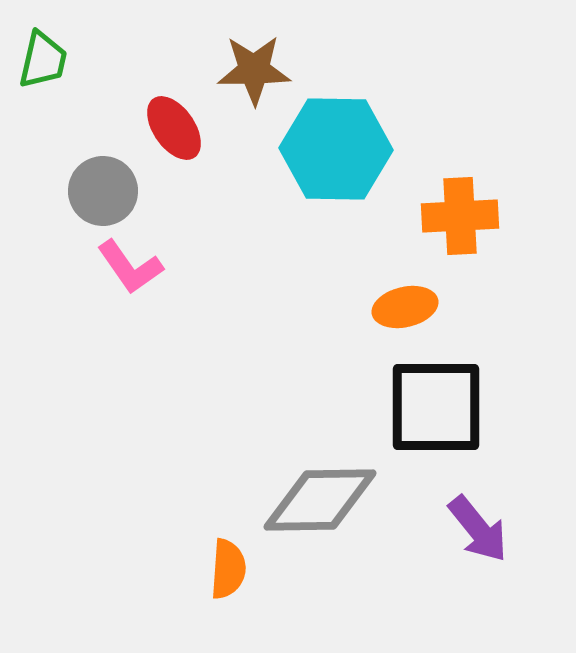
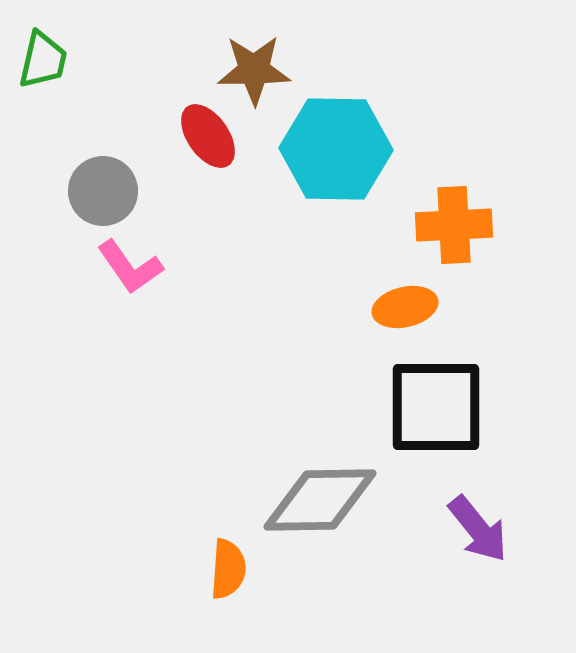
red ellipse: moved 34 px right, 8 px down
orange cross: moved 6 px left, 9 px down
